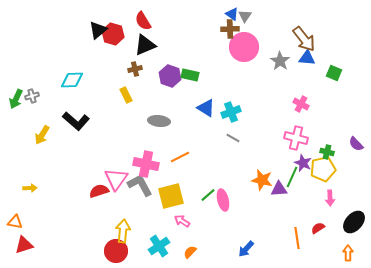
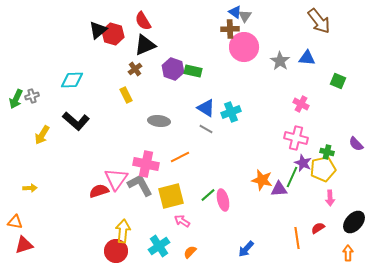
blue triangle at (232, 14): moved 3 px right, 2 px up
brown arrow at (304, 39): moved 15 px right, 18 px up
brown cross at (135, 69): rotated 24 degrees counterclockwise
green square at (334, 73): moved 4 px right, 8 px down
green rectangle at (190, 75): moved 3 px right, 4 px up
purple hexagon at (170, 76): moved 3 px right, 7 px up
gray line at (233, 138): moved 27 px left, 9 px up
